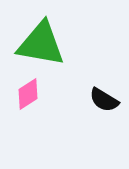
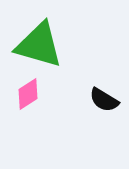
green triangle: moved 2 px left, 1 px down; rotated 6 degrees clockwise
